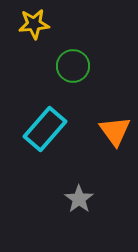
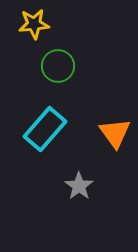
green circle: moved 15 px left
orange triangle: moved 2 px down
gray star: moved 13 px up
